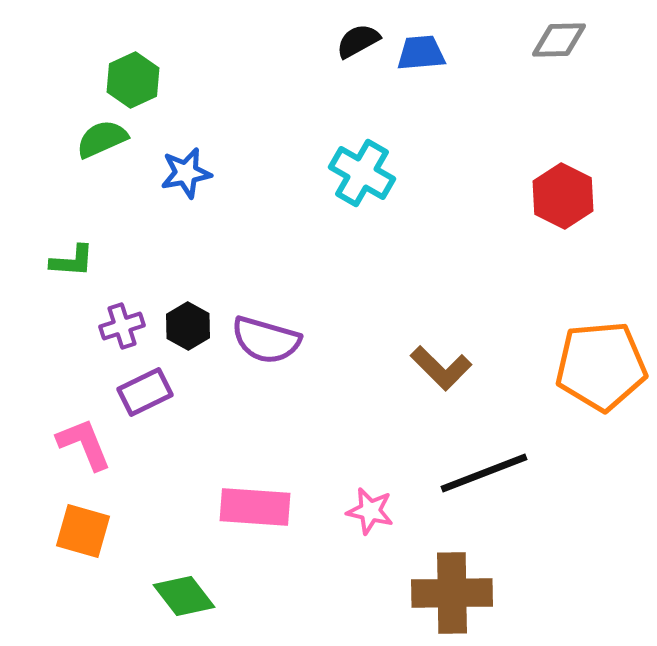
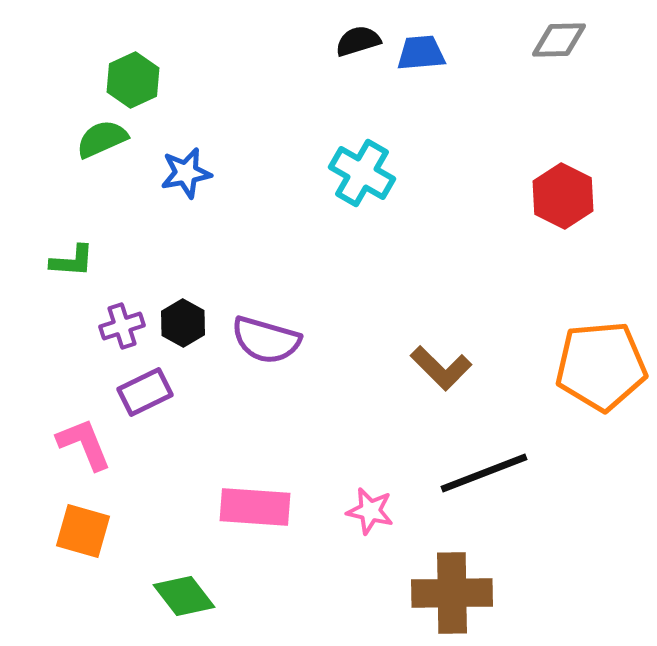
black semicircle: rotated 12 degrees clockwise
black hexagon: moved 5 px left, 3 px up
